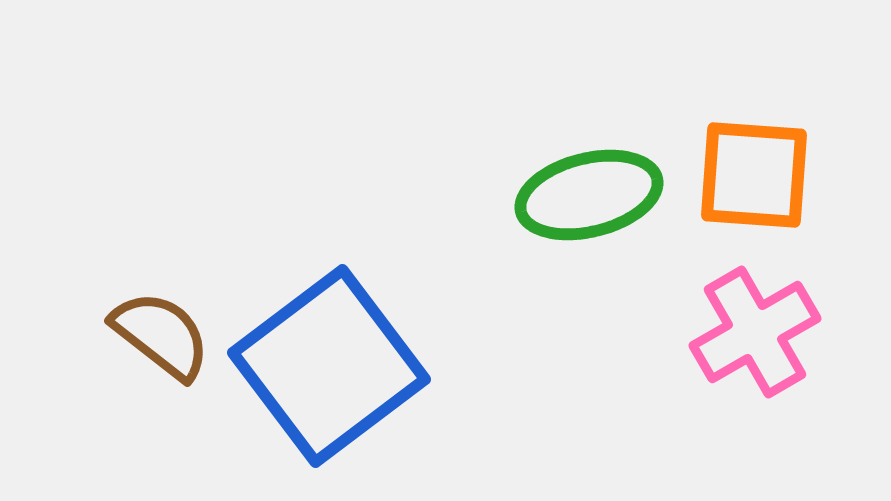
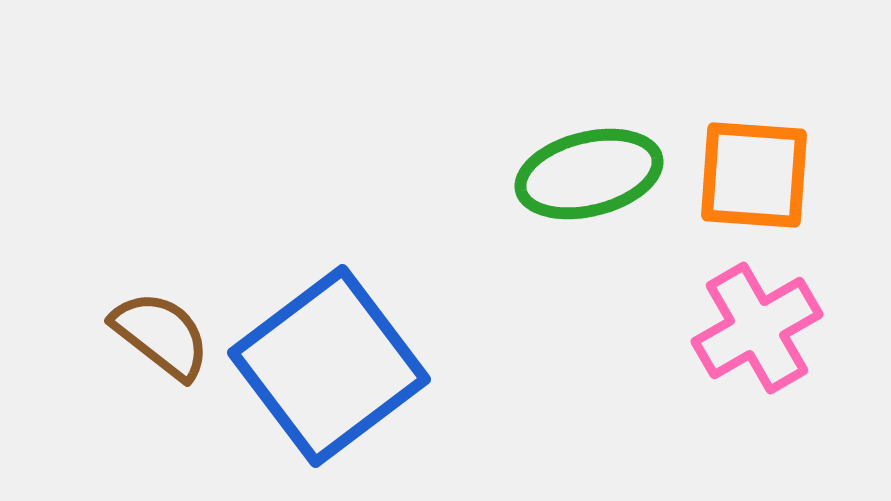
green ellipse: moved 21 px up
pink cross: moved 2 px right, 4 px up
